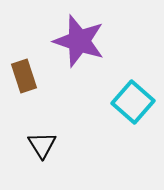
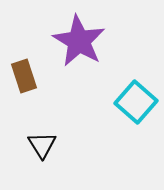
purple star: rotated 12 degrees clockwise
cyan square: moved 3 px right
